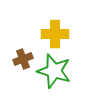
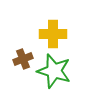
yellow cross: moved 2 px left
